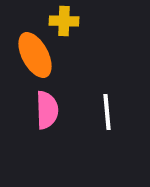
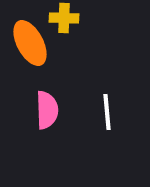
yellow cross: moved 3 px up
orange ellipse: moved 5 px left, 12 px up
